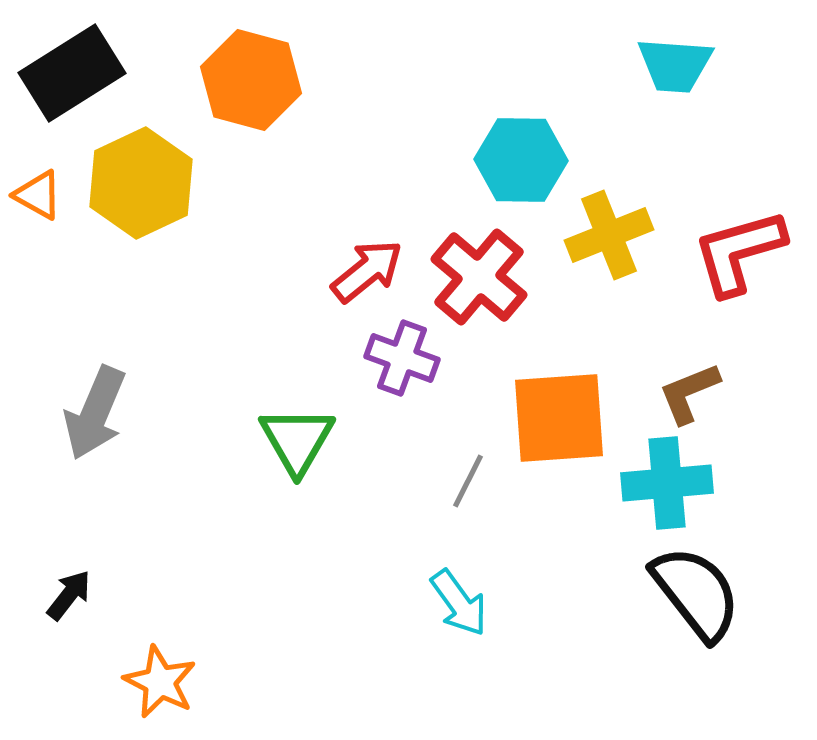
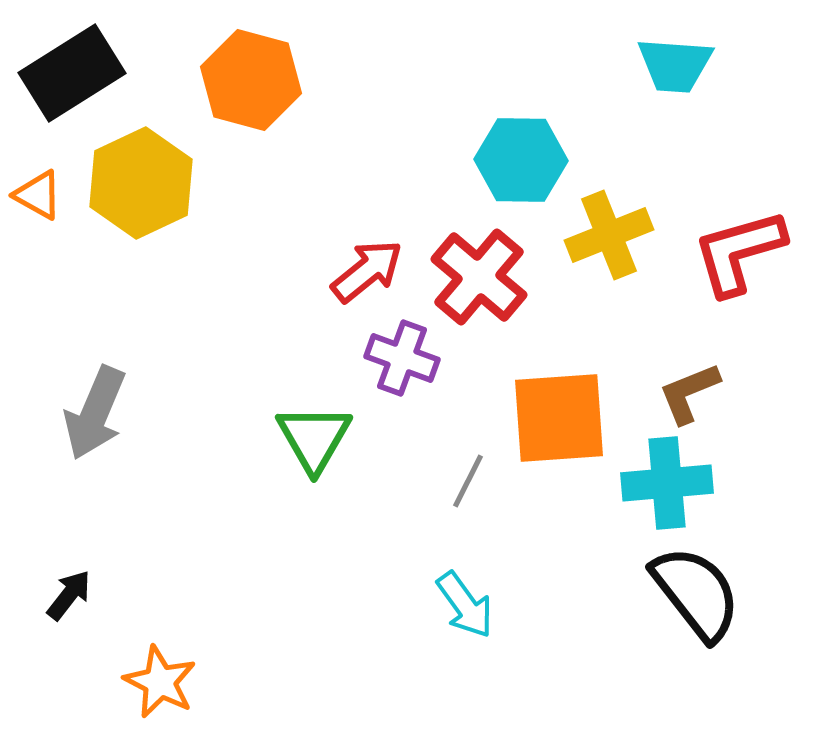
green triangle: moved 17 px right, 2 px up
cyan arrow: moved 6 px right, 2 px down
